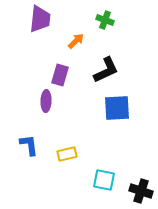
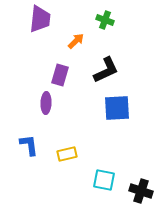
purple ellipse: moved 2 px down
